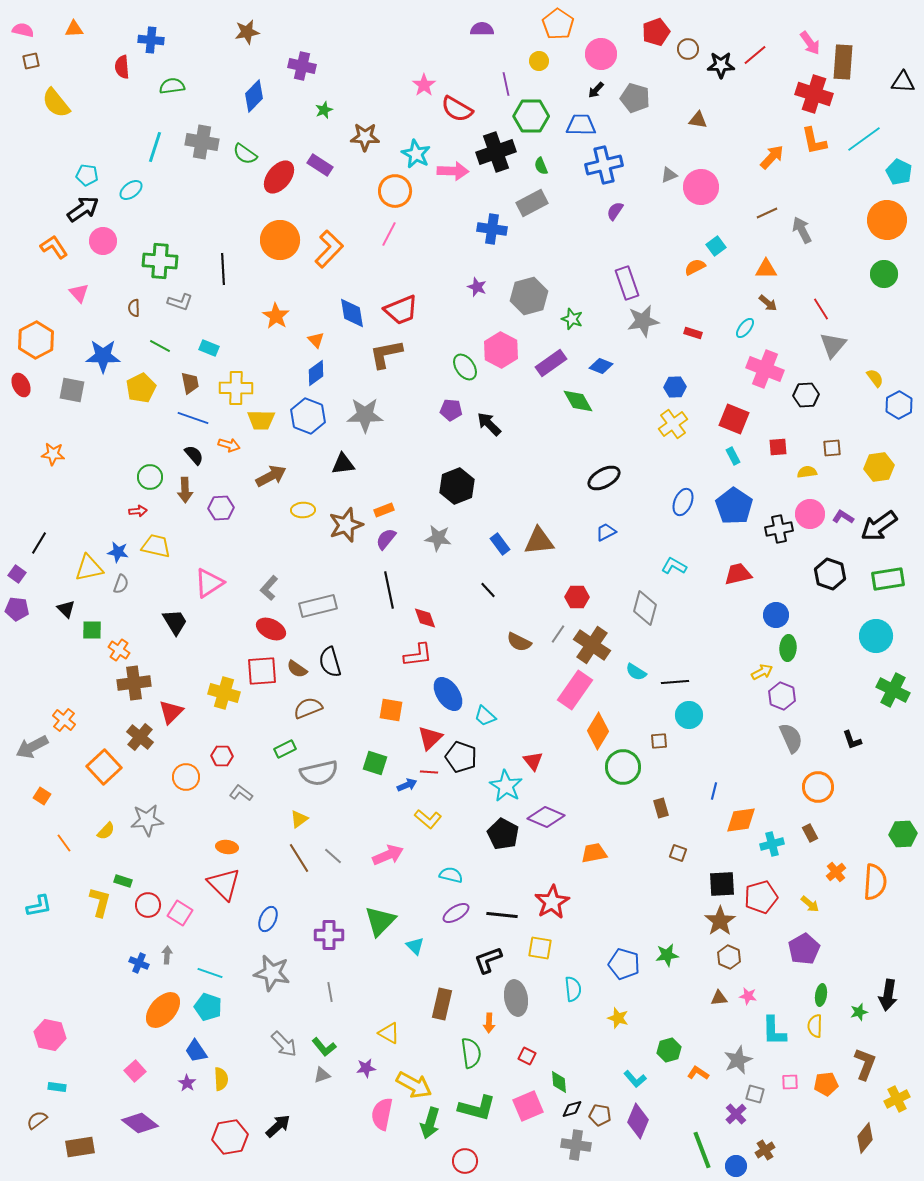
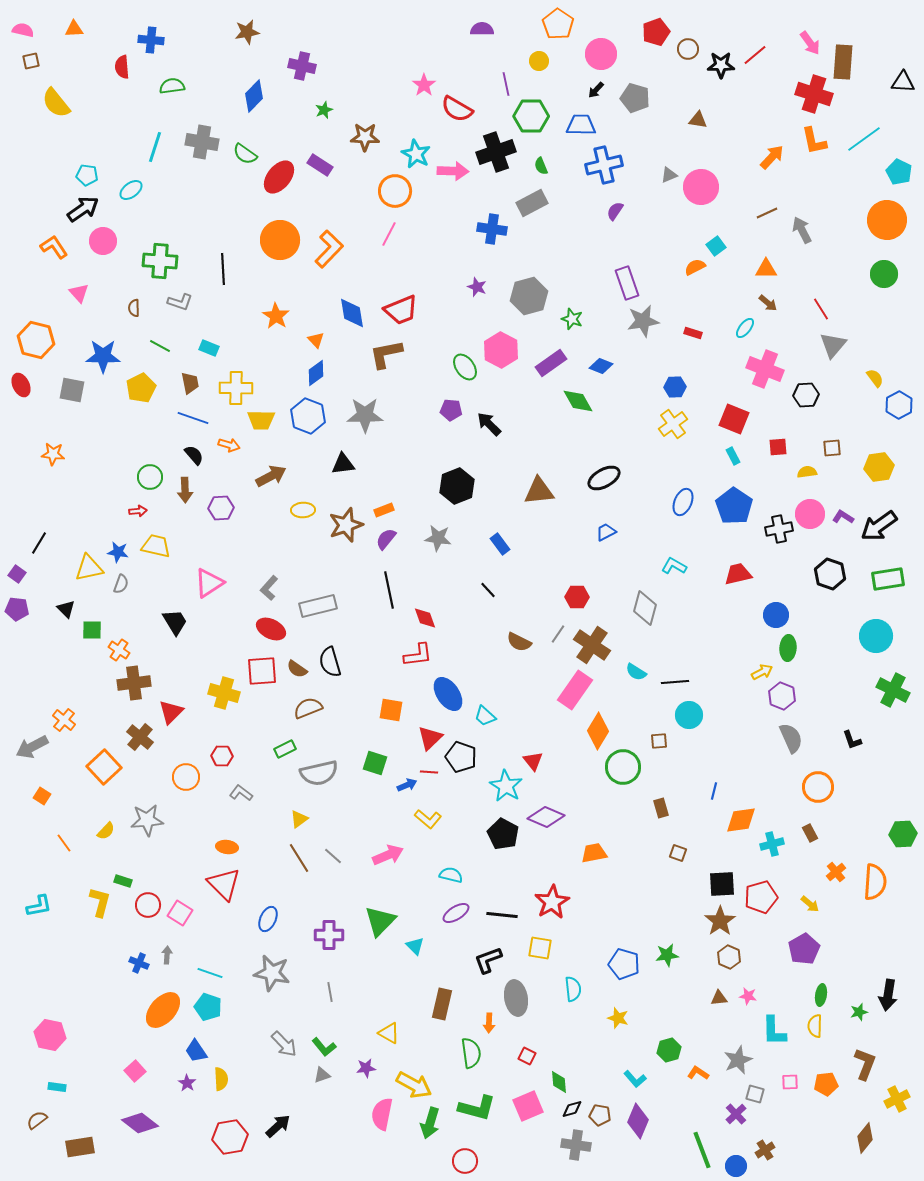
orange hexagon at (36, 340): rotated 18 degrees counterclockwise
brown triangle at (539, 541): moved 50 px up
